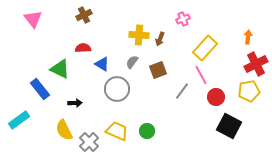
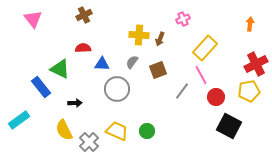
orange arrow: moved 2 px right, 13 px up
blue triangle: rotated 28 degrees counterclockwise
blue rectangle: moved 1 px right, 2 px up
